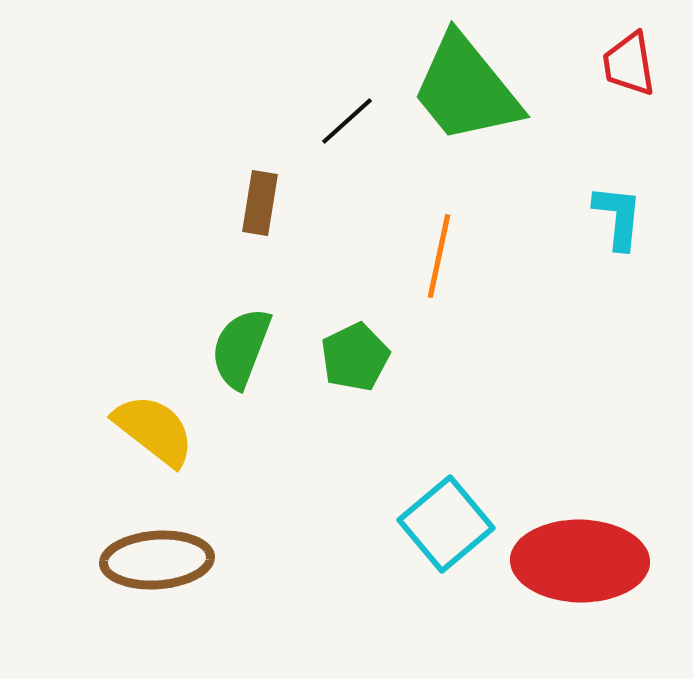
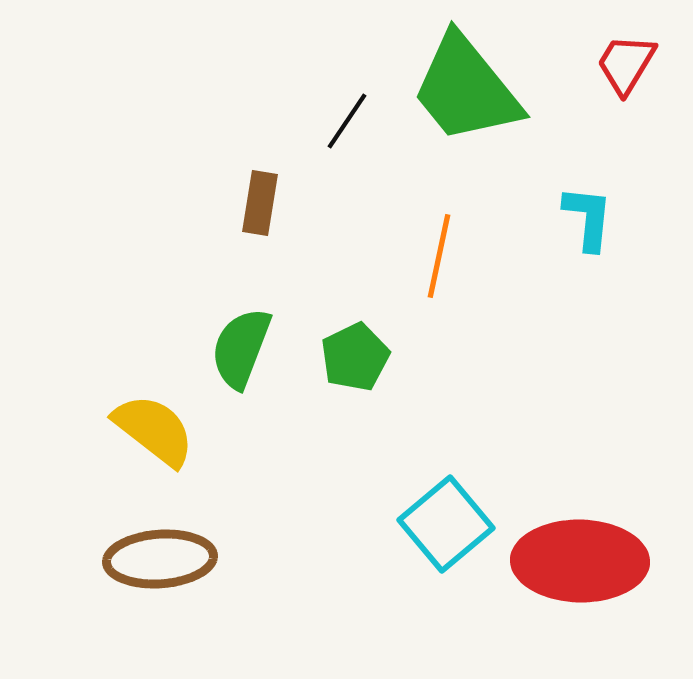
red trapezoid: moved 3 px left; rotated 40 degrees clockwise
black line: rotated 14 degrees counterclockwise
cyan L-shape: moved 30 px left, 1 px down
brown ellipse: moved 3 px right, 1 px up
